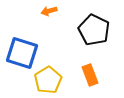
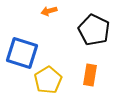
orange rectangle: rotated 30 degrees clockwise
